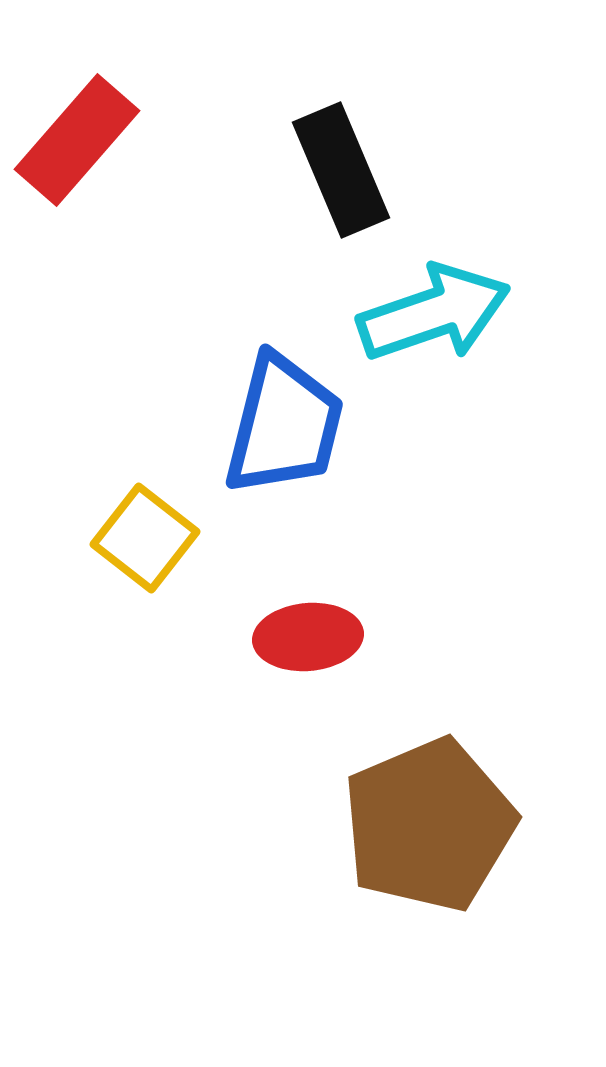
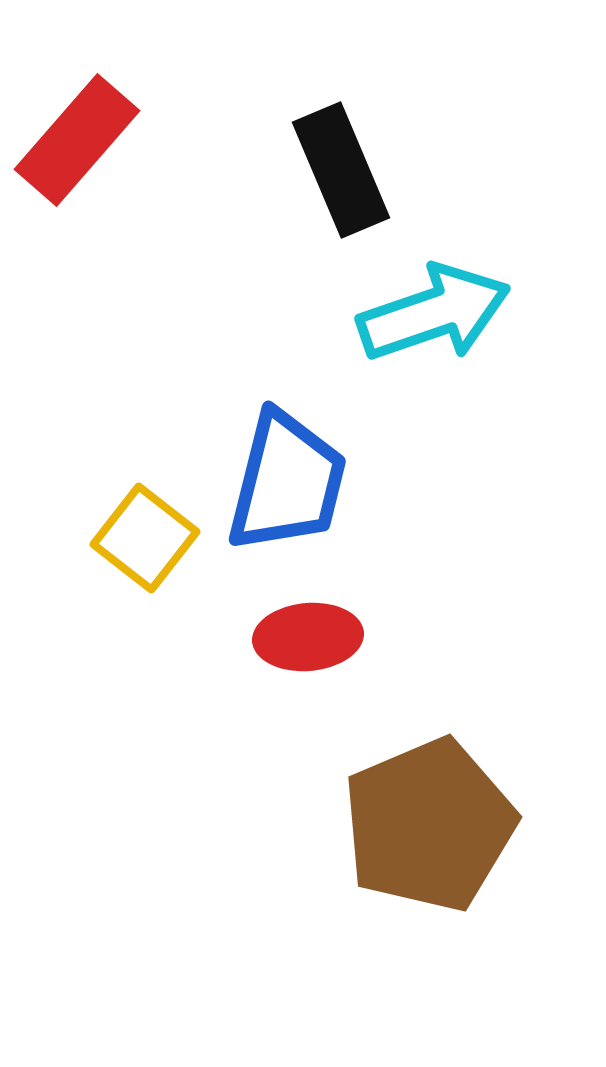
blue trapezoid: moved 3 px right, 57 px down
